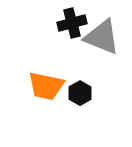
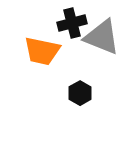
orange trapezoid: moved 4 px left, 35 px up
